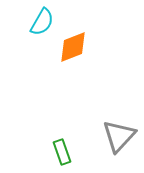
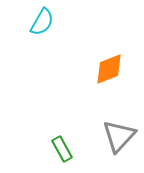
orange diamond: moved 36 px right, 22 px down
green rectangle: moved 3 px up; rotated 10 degrees counterclockwise
